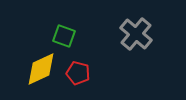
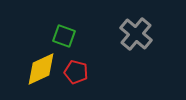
red pentagon: moved 2 px left, 1 px up
